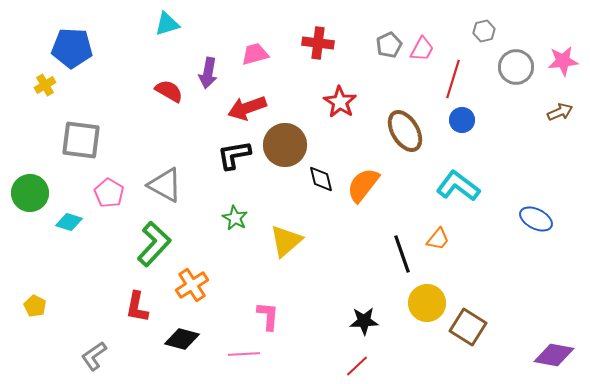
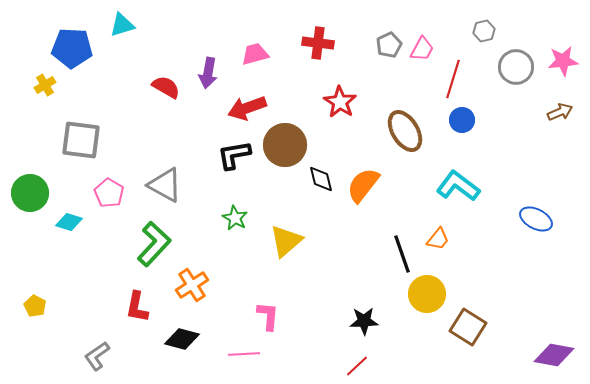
cyan triangle at (167, 24): moved 45 px left, 1 px down
red semicircle at (169, 91): moved 3 px left, 4 px up
yellow circle at (427, 303): moved 9 px up
gray L-shape at (94, 356): moved 3 px right
